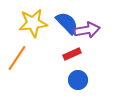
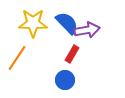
yellow star: rotated 8 degrees clockwise
red rectangle: rotated 36 degrees counterclockwise
blue circle: moved 13 px left
